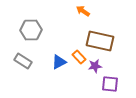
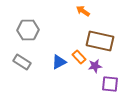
gray hexagon: moved 3 px left
gray rectangle: moved 1 px left, 1 px down
